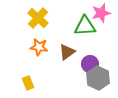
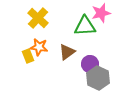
yellow rectangle: moved 27 px up
